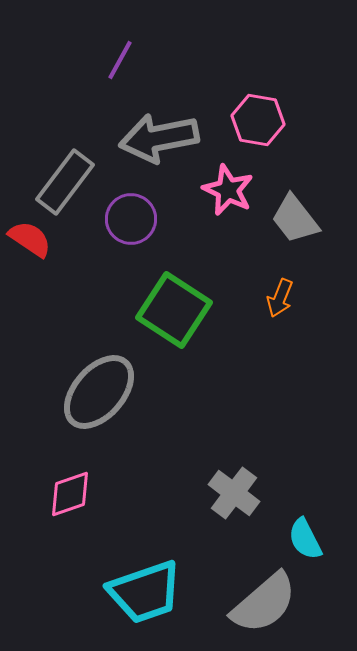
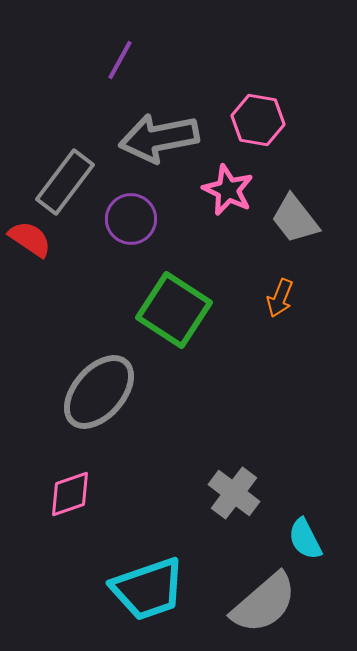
cyan trapezoid: moved 3 px right, 3 px up
